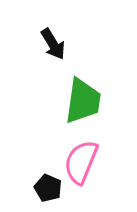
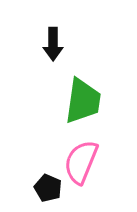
black arrow: rotated 32 degrees clockwise
